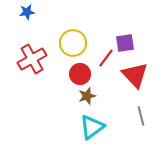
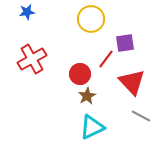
yellow circle: moved 18 px right, 24 px up
red line: moved 1 px down
red triangle: moved 3 px left, 7 px down
brown star: rotated 12 degrees counterclockwise
gray line: rotated 48 degrees counterclockwise
cyan triangle: rotated 12 degrees clockwise
